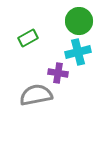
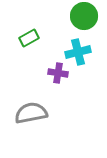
green circle: moved 5 px right, 5 px up
green rectangle: moved 1 px right
gray semicircle: moved 5 px left, 18 px down
